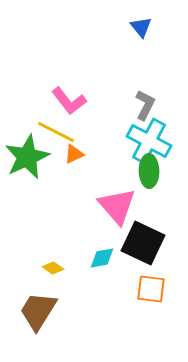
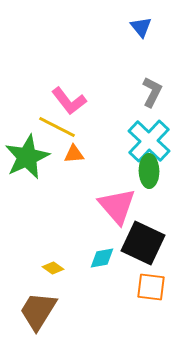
gray L-shape: moved 7 px right, 13 px up
yellow line: moved 1 px right, 5 px up
cyan cross: rotated 15 degrees clockwise
orange triangle: rotated 20 degrees clockwise
orange square: moved 2 px up
